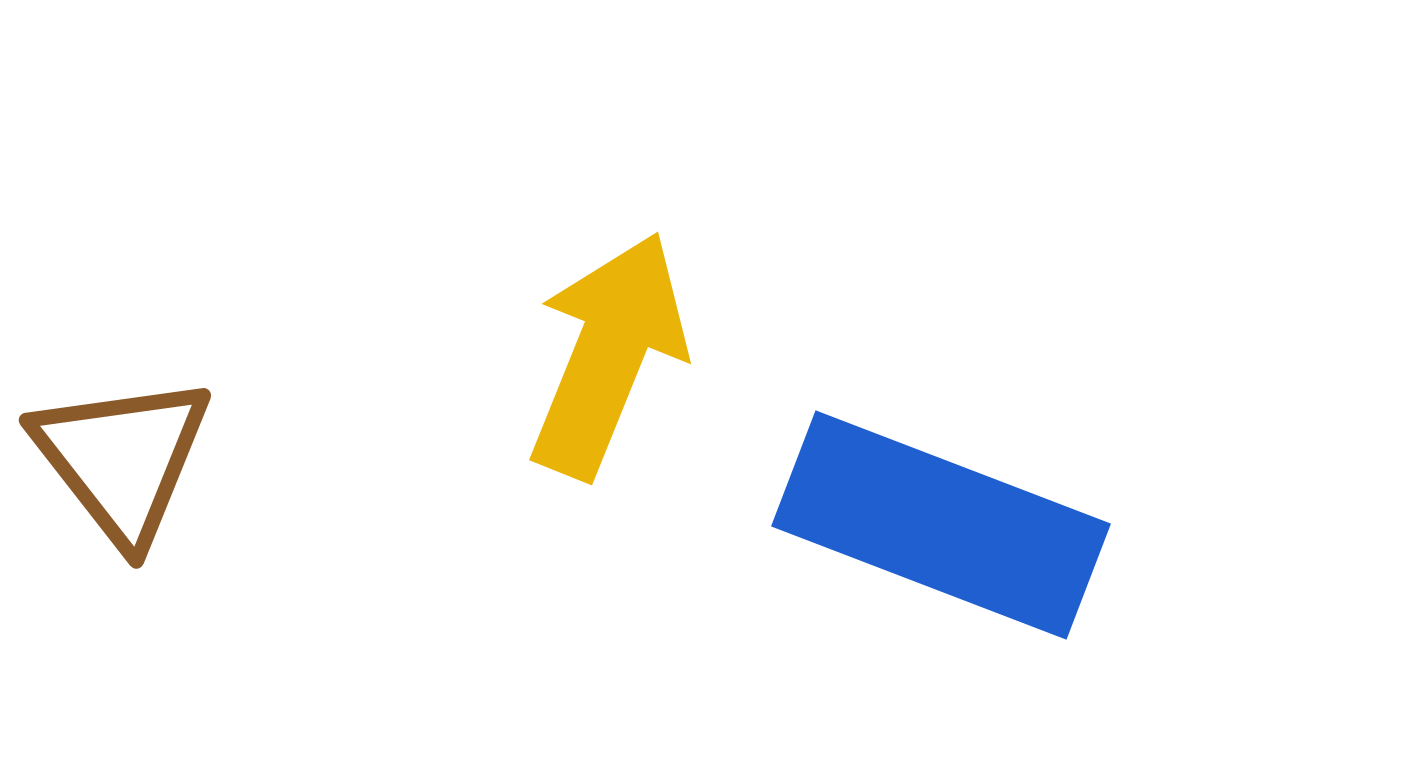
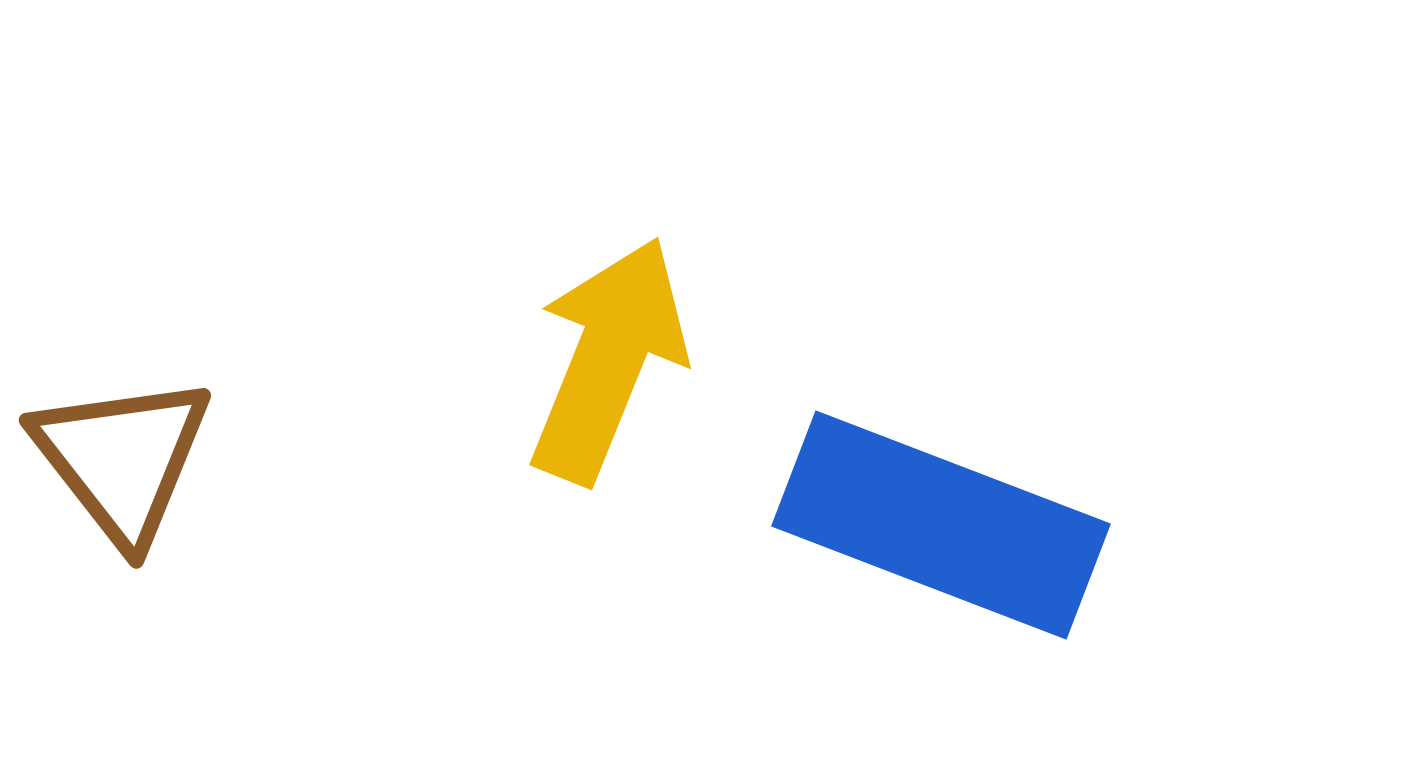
yellow arrow: moved 5 px down
